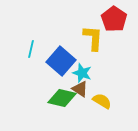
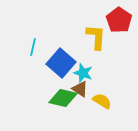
red pentagon: moved 5 px right, 1 px down
yellow L-shape: moved 3 px right, 1 px up
cyan line: moved 2 px right, 2 px up
blue square: moved 2 px down
cyan star: moved 1 px right
green diamond: moved 1 px right
